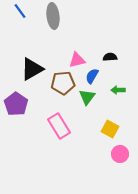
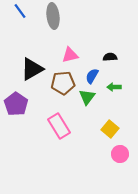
pink triangle: moved 7 px left, 5 px up
green arrow: moved 4 px left, 3 px up
yellow square: rotated 12 degrees clockwise
